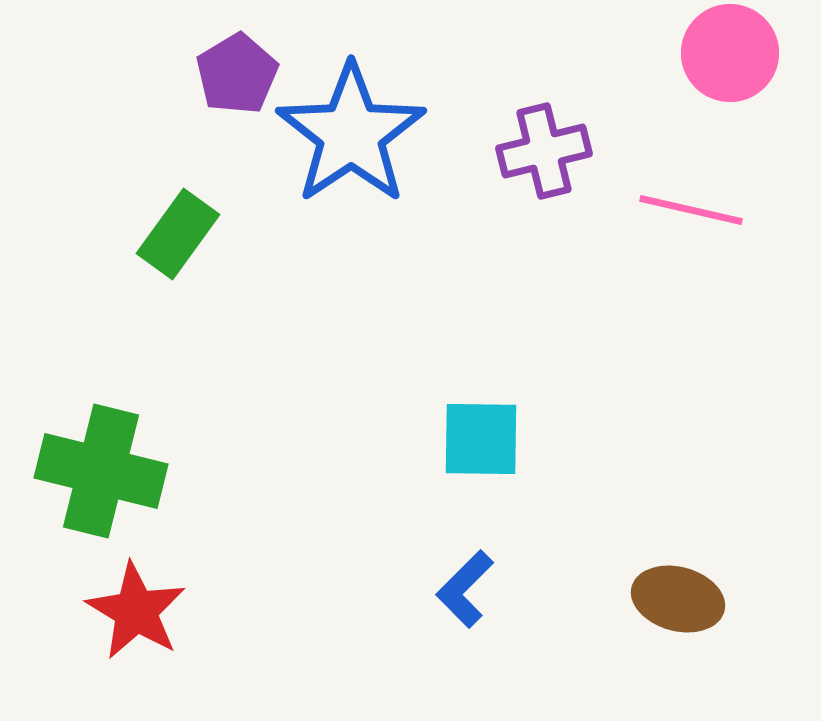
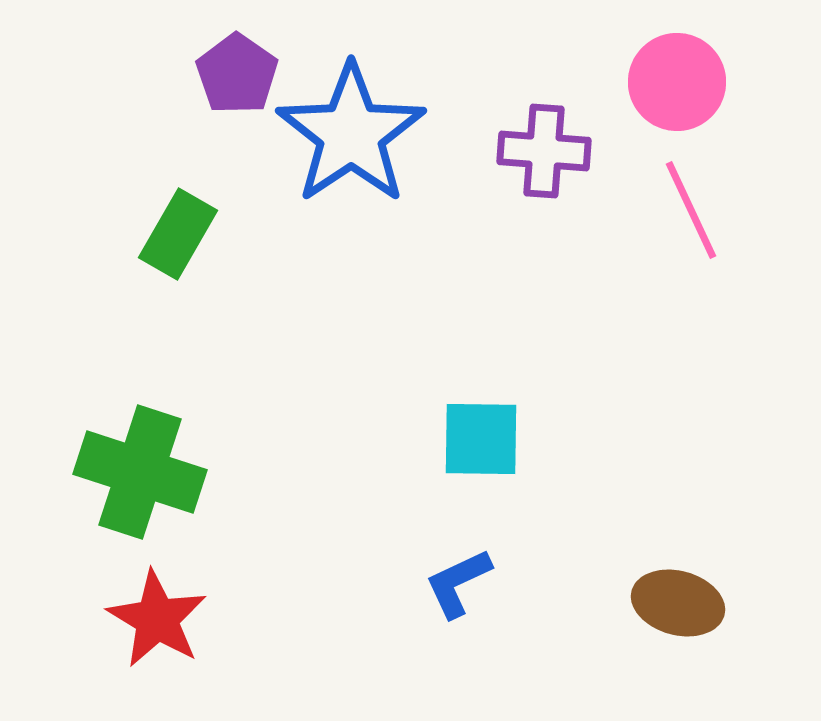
pink circle: moved 53 px left, 29 px down
purple pentagon: rotated 6 degrees counterclockwise
purple cross: rotated 18 degrees clockwise
pink line: rotated 52 degrees clockwise
green rectangle: rotated 6 degrees counterclockwise
green cross: moved 39 px right, 1 px down; rotated 4 degrees clockwise
blue L-shape: moved 7 px left, 6 px up; rotated 20 degrees clockwise
brown ellipse: moved 4 px down
red star: moved 21 px right, 8 px down
